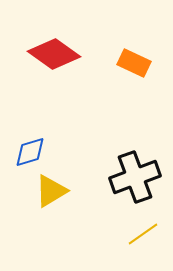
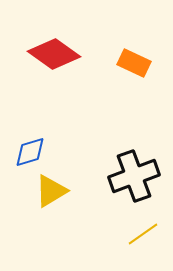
black cross: moved 1 px left, 1 px up
